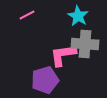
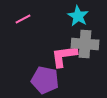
pink line: moved 4 px left, 4 px down
pink L-shape: moved 1 px right, 1 px down
purple pentagon: rotated 28 degrees clockwise
